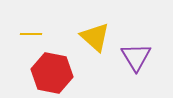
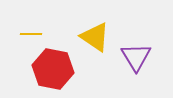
yellow triangle: rotated 8 degrees counterclockwise
red hexagon: moved 1 px right, 4 px up
